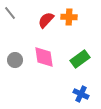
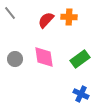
gray circle: moved 1 px up
